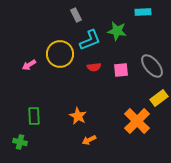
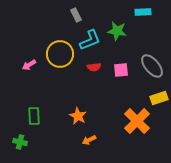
yellow rectangle: rotated 18 degrees clockwise
